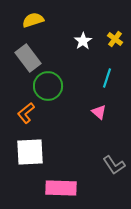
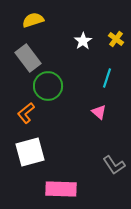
yellow cross: moved 1 px right
white square: rotated 12 degrees counterclockwise
pink rectangle: moved 1 px down
